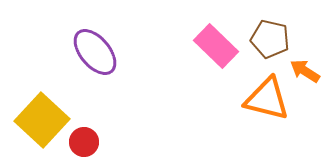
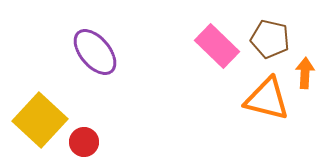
pink rectangle: moved 1 px right
orange arrow: moved 2 px down; rotated 60 degrees clockwise
yellow square: moved 2 px left
